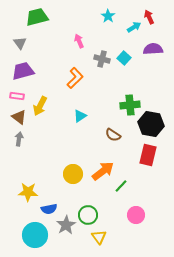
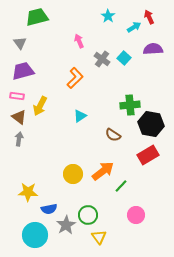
gray cross: rotated 21 degrees clockwise
red rectangle: rotated 45 degrees clockwise
